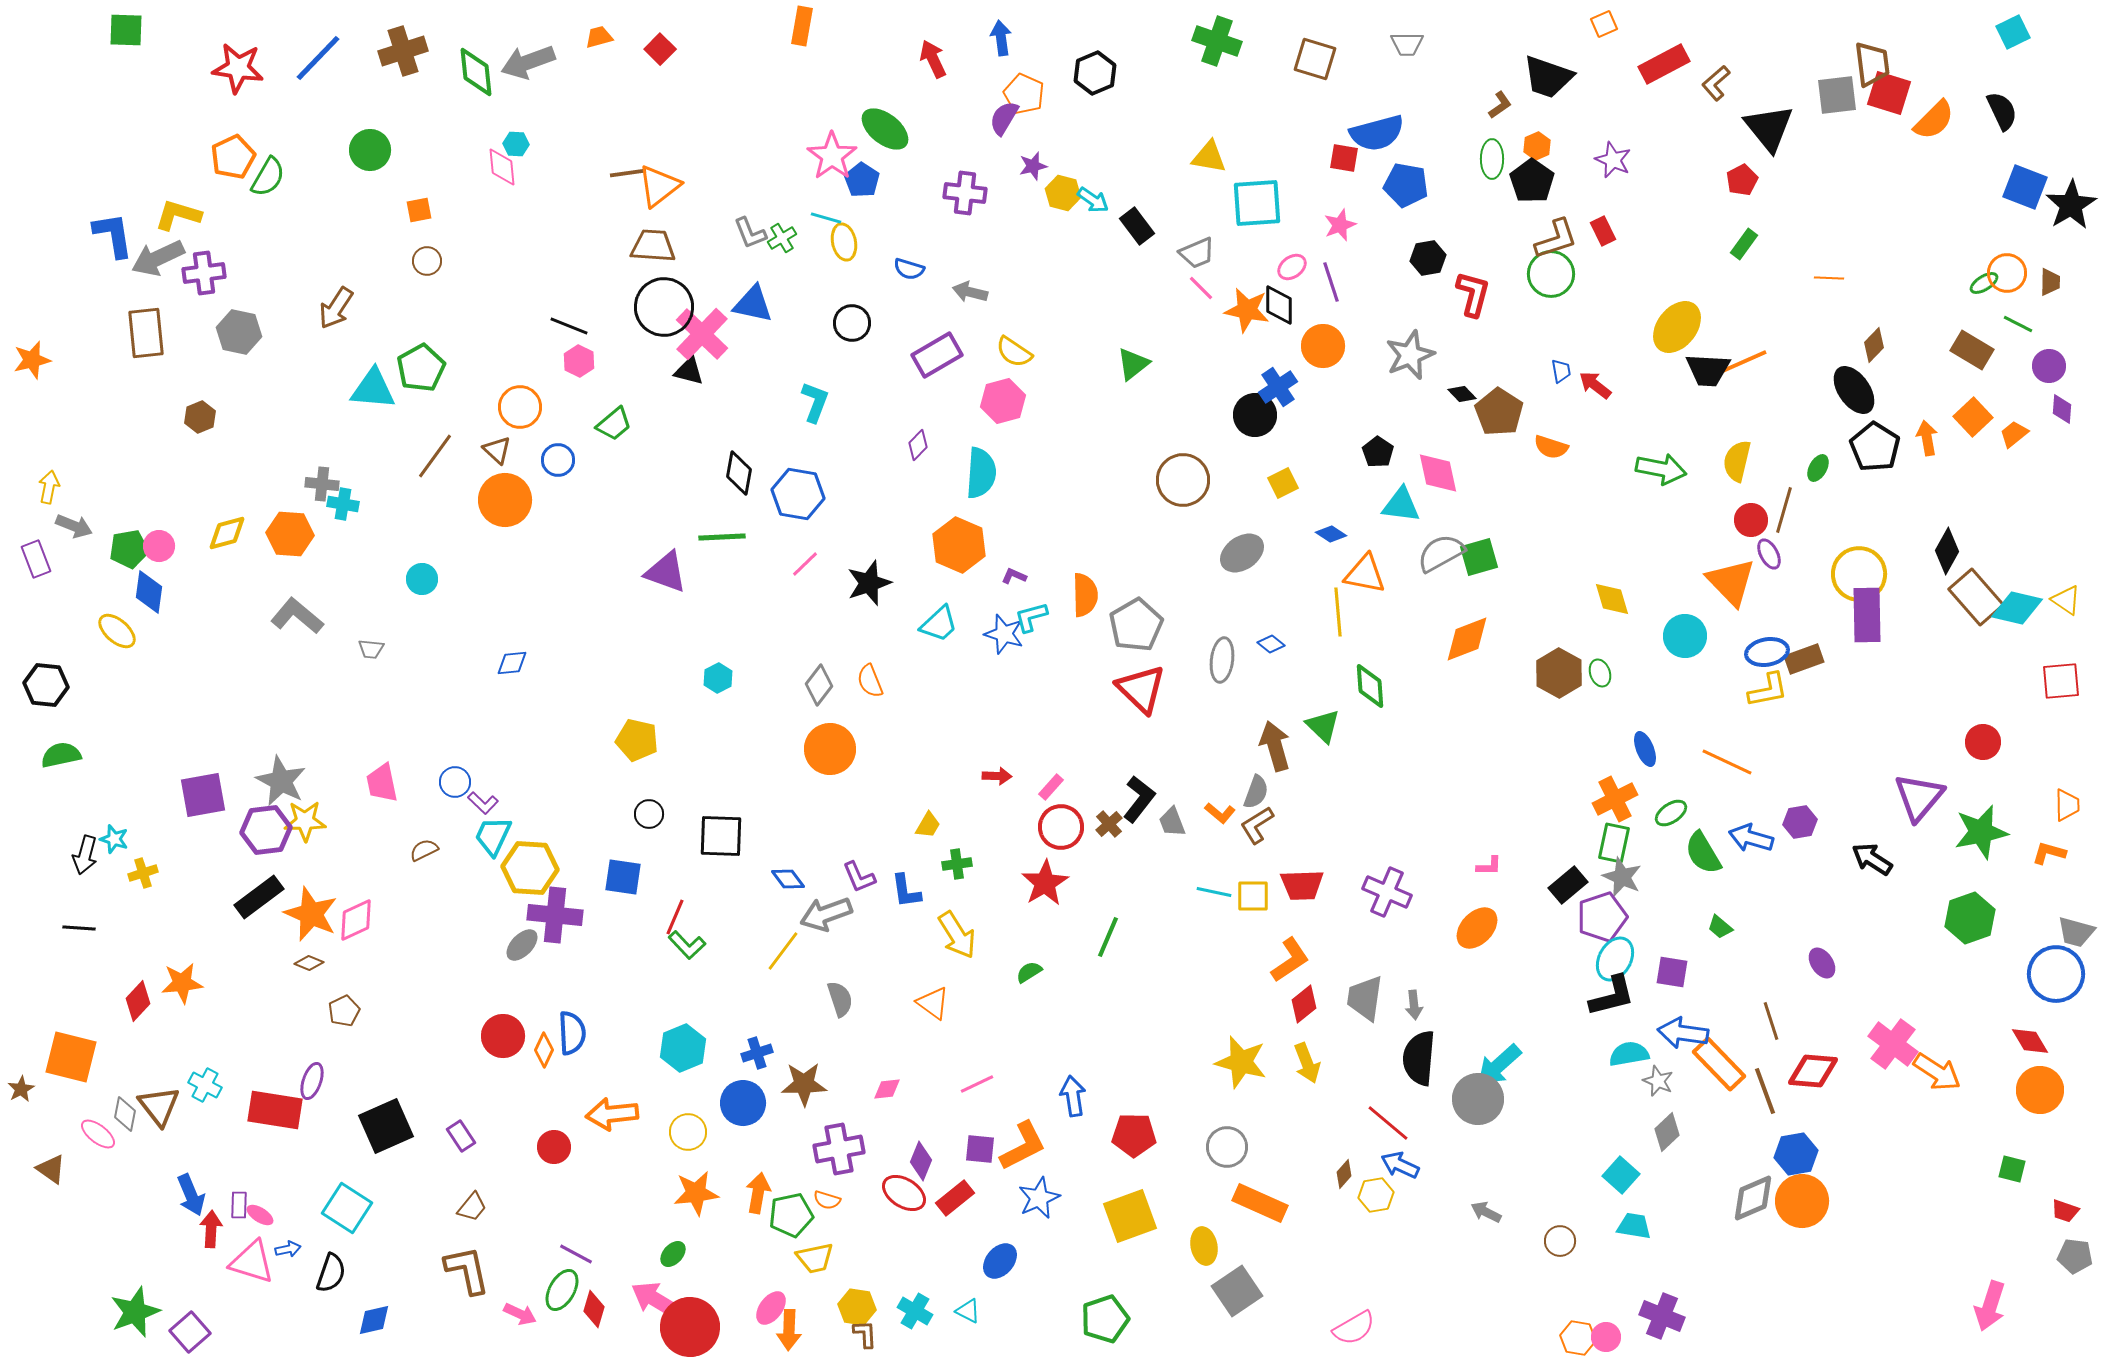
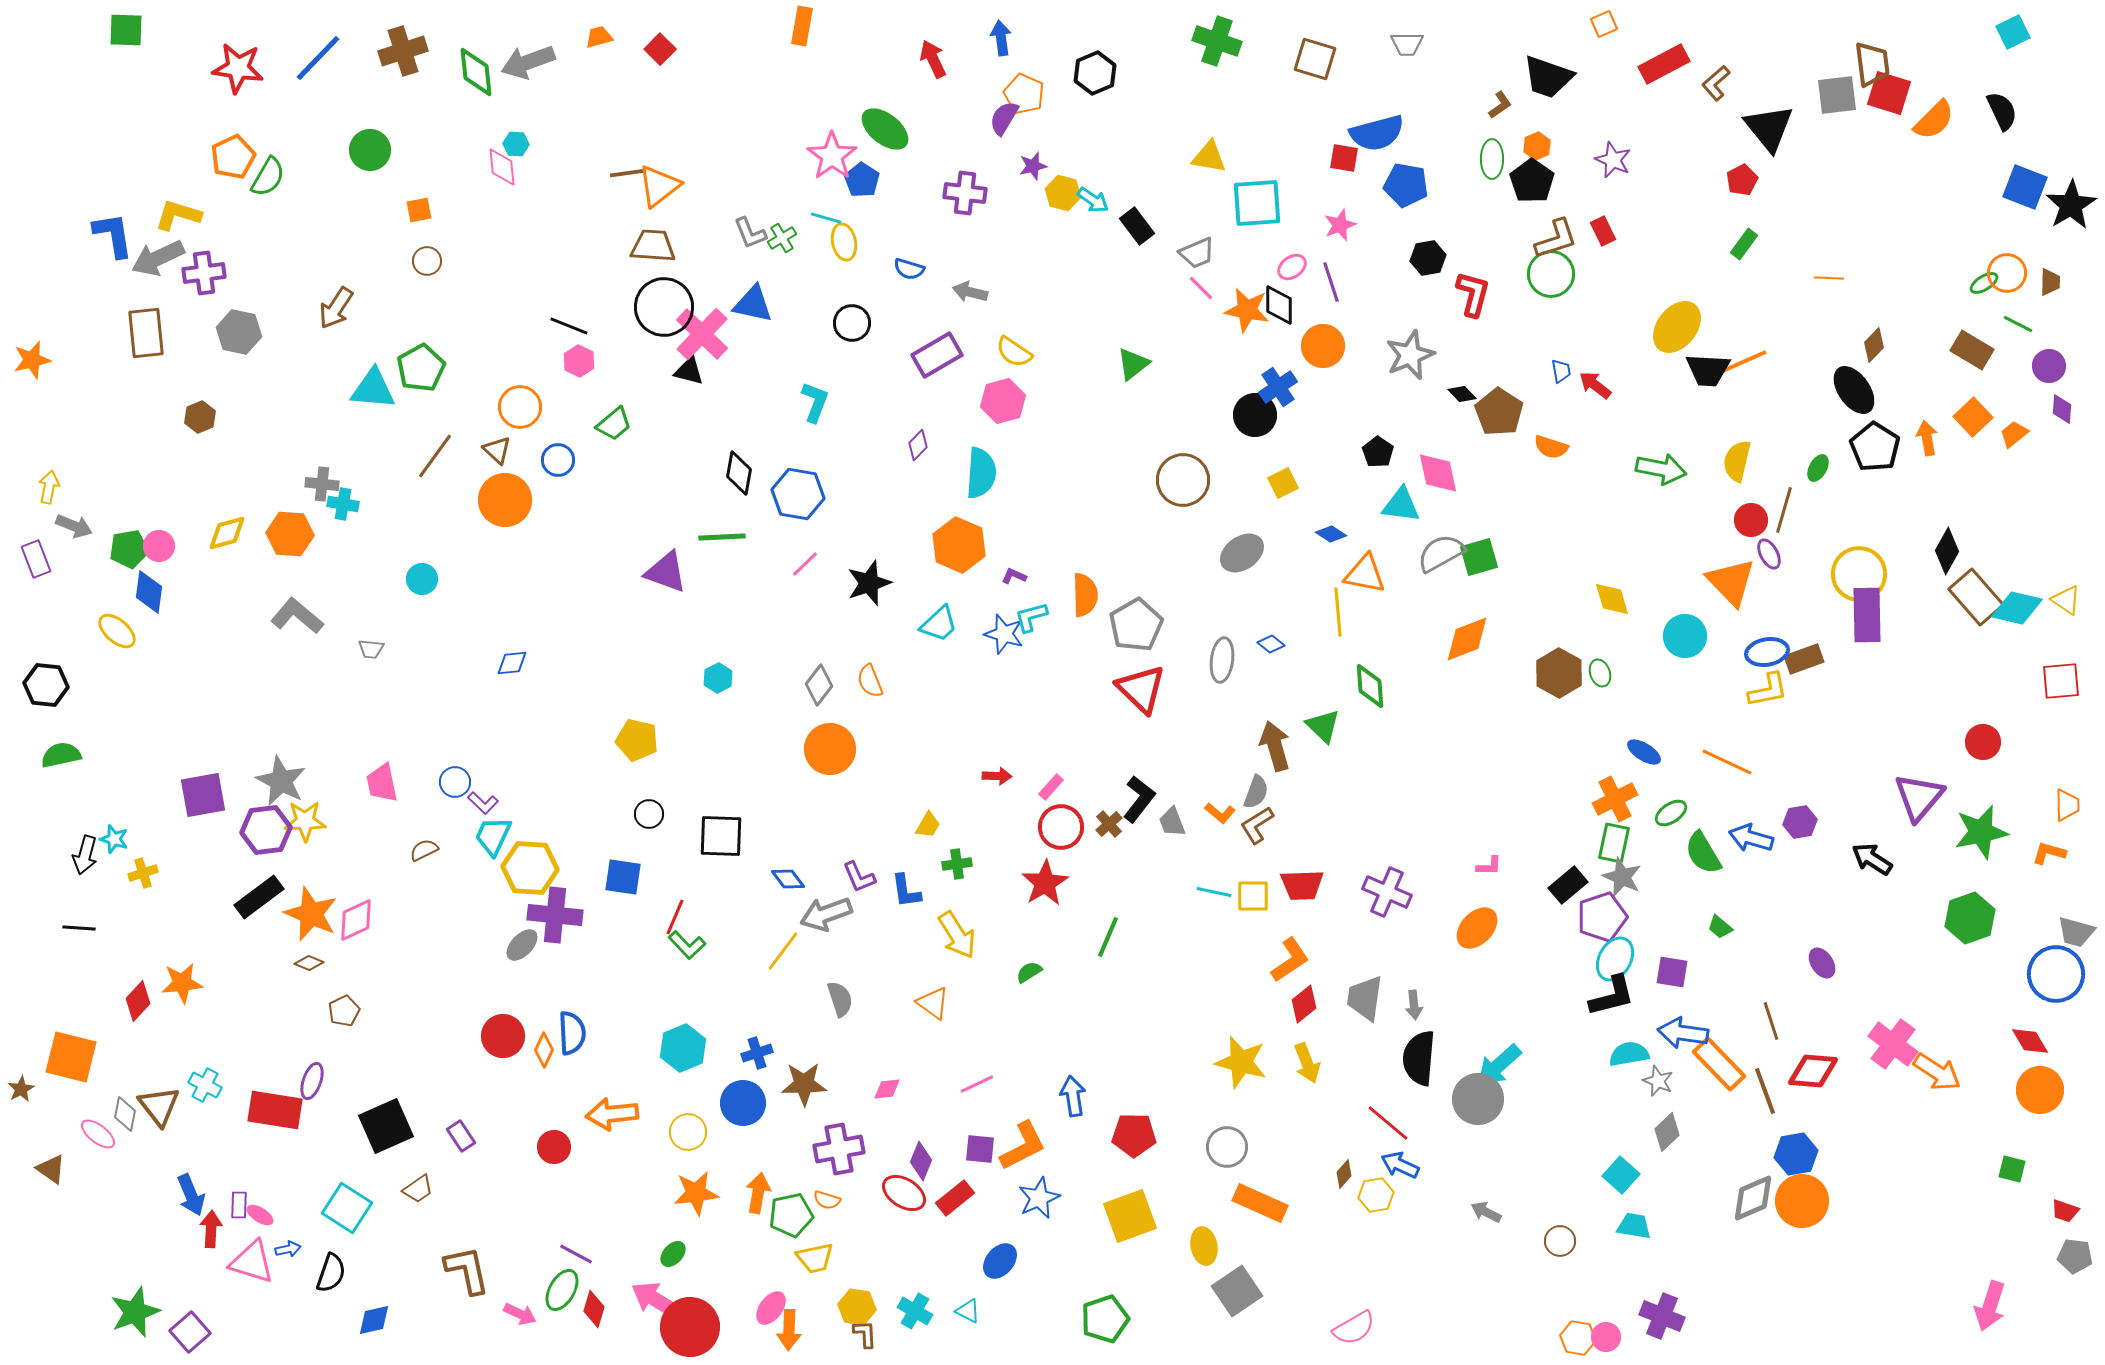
blue ellipse at (1645, 749): moved 1 px left, 3 px down; rotated 36 degrees counterclockwise
brown trapezoid at (472, 1207): moved 54 px left, 18 px up; rotated 16 degrees clockwise
